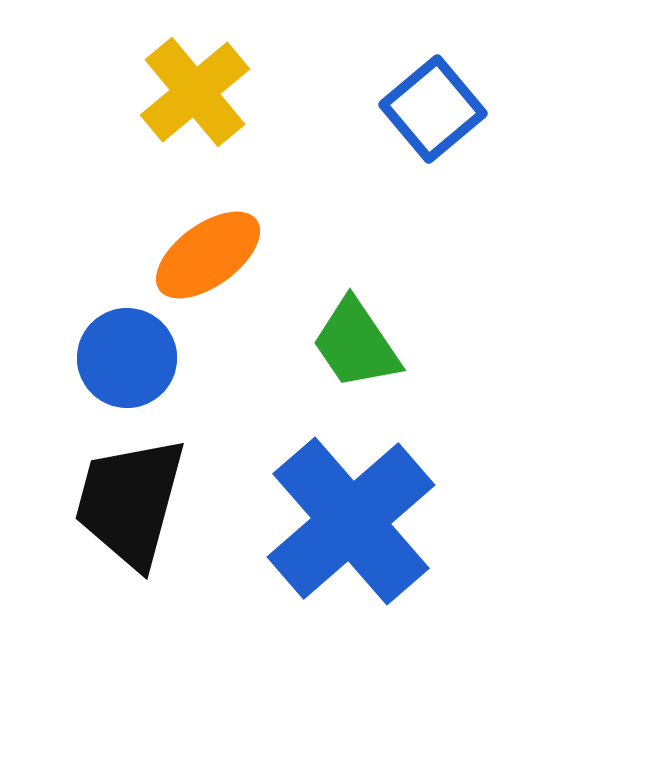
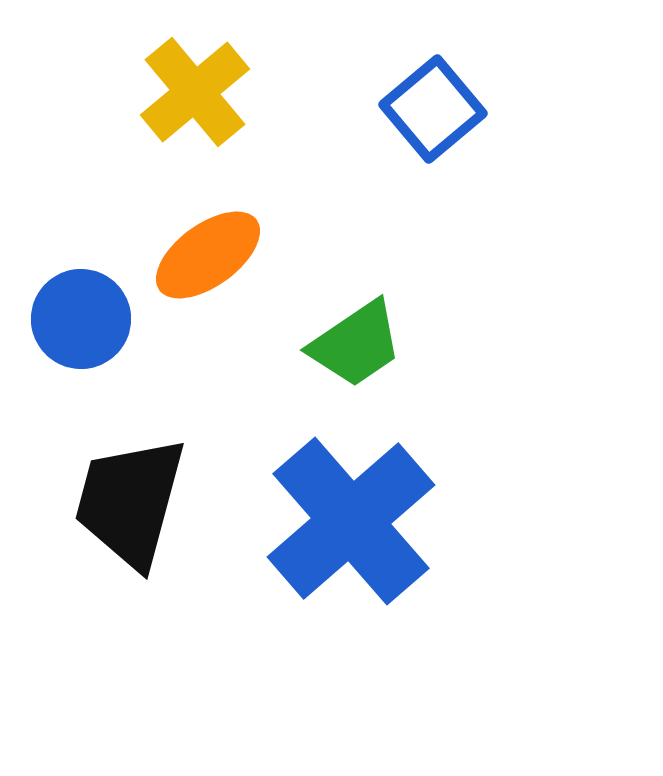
green trapezoid: rotated 90 degrees counterclockwise
blue circle: moved 46 px left, 39 px up
